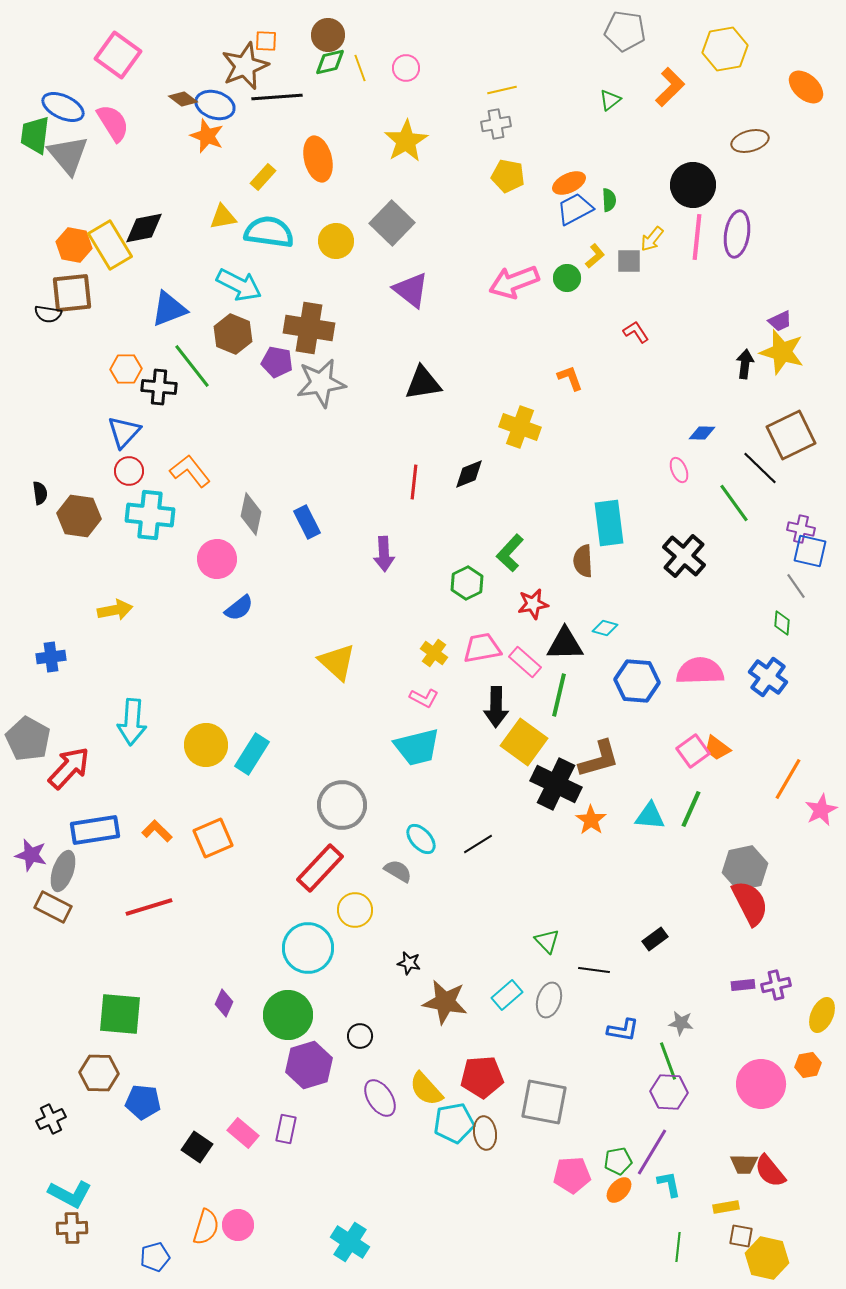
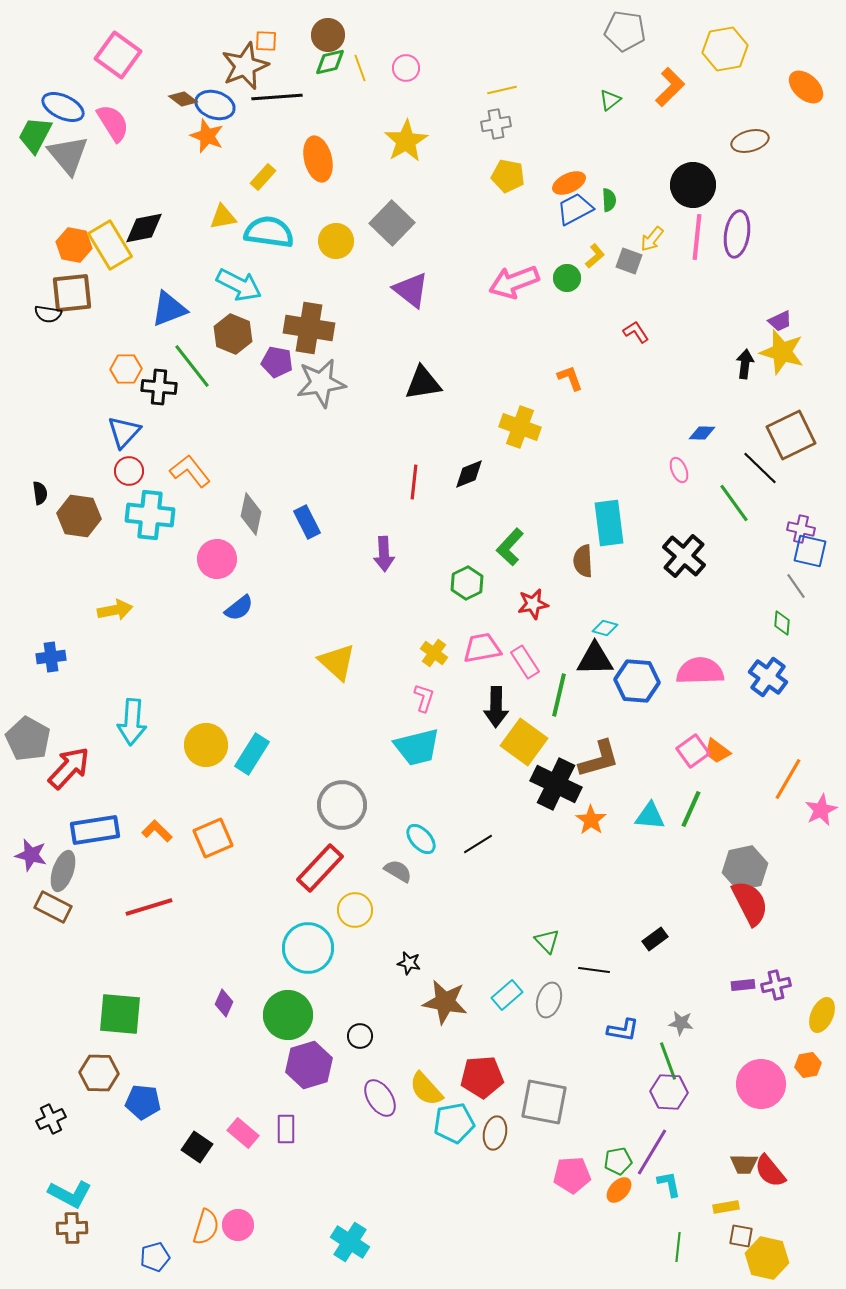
green trapezoid at (35, 135): rotated 21 degrees clockwise
gray square at (629, 261): rotated 20 degrees clockwise
green L-shape at (510, 553): moved 6 px up
black triangle at (565, 644): moved 30 px right, 15 px down
pink rectangle at (525, 662): rotated 16 degrees clockwise
pink L-shape at (424, 698): rotated 100 degrees counterclockwise
orange trapezoid at (717, 748): moved 3 px down
purple rectangle at (286, 1129): rotated 12 degrees counterclockwise
brown ellipse at (485, 1133): moved 10 px right; rotated 20 degrees clockwise
